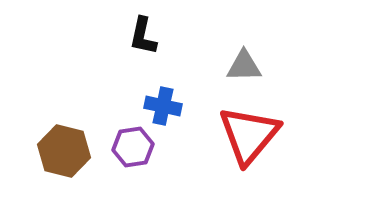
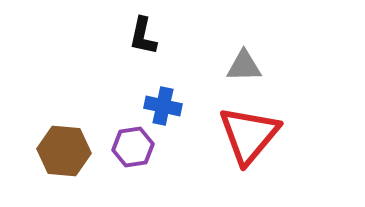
brown hexagon: rotated 9 degrees counterclockwise
